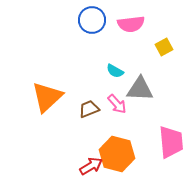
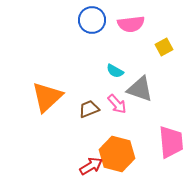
gray triangle: rotated 16 degrees clockwise
